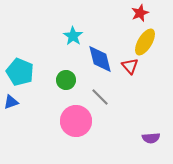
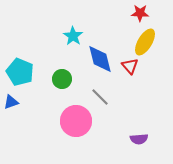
red star: rotated 24 degrees clockwise
green circle: moved 4 px left, 1 px up
purple semicircle: moved 12 px left, 1 px down
